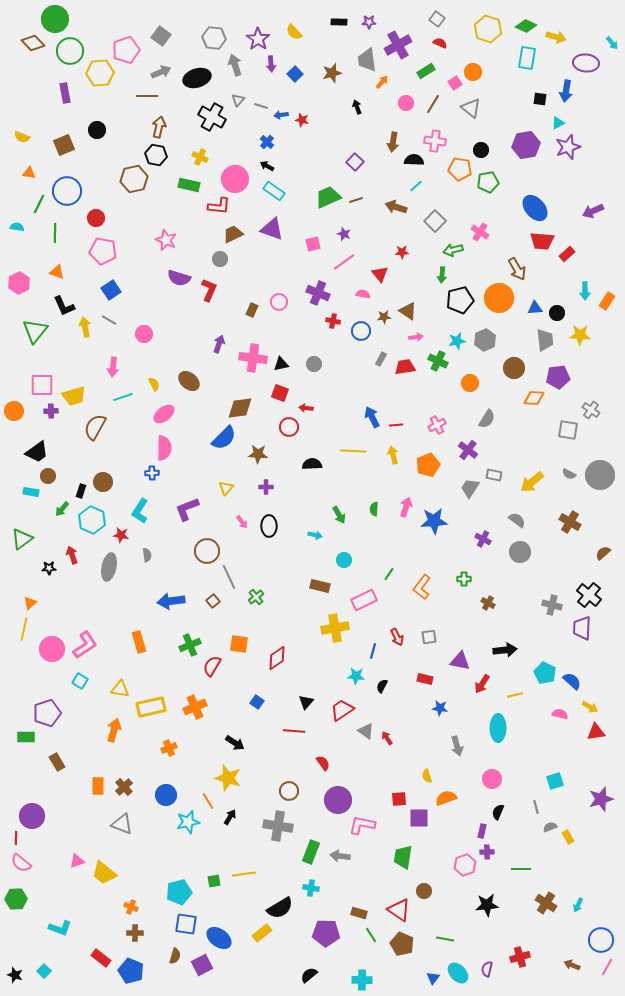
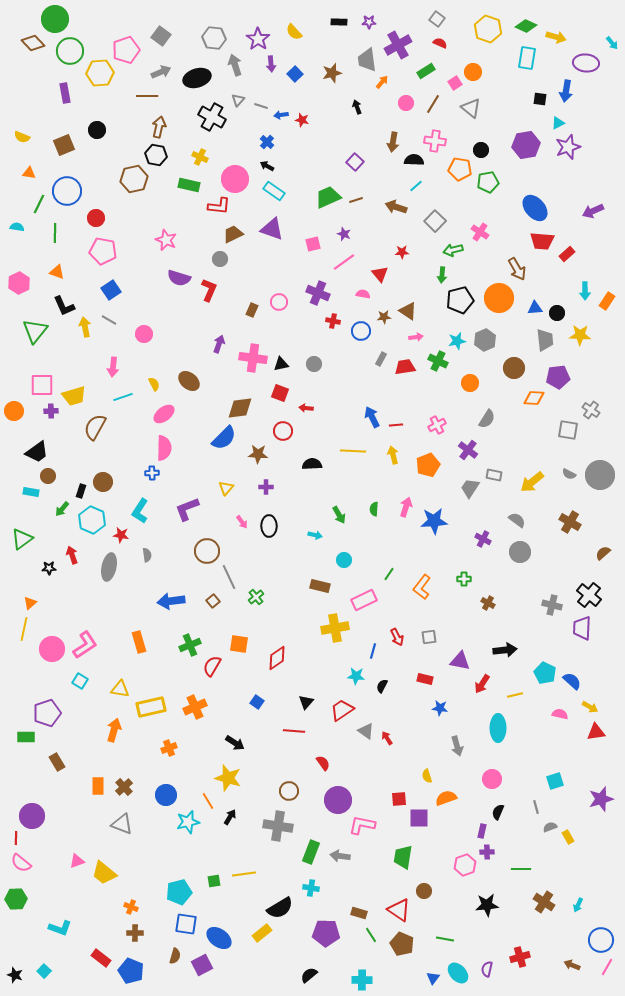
red circle at (289, 427): moved 6 px left, 4 px down
brown cross at (546, 903): moved 2 px left, 1 px up
